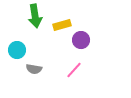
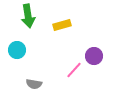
green arrow: moved 7 px left
purple circle: moved 13 px right, 16 px down
gray semicircle: moved 15 px down
